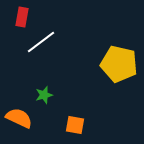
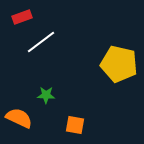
red rectangle: rotated 60 degrees clockwise
green star: moved 2 px right; rotated 18 degrees clockwise
